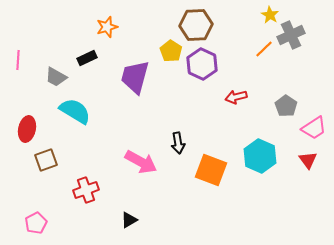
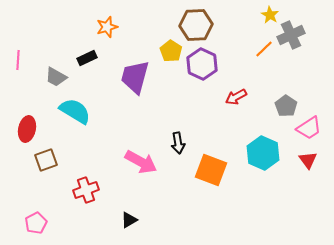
red arrow: rotated 15 degrees counterclockwise
pink trapezoid: moved 5 px left
cyan hexagon: moved 3 px right, 3 px up
